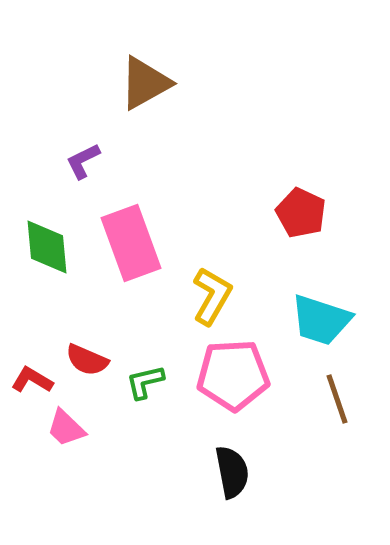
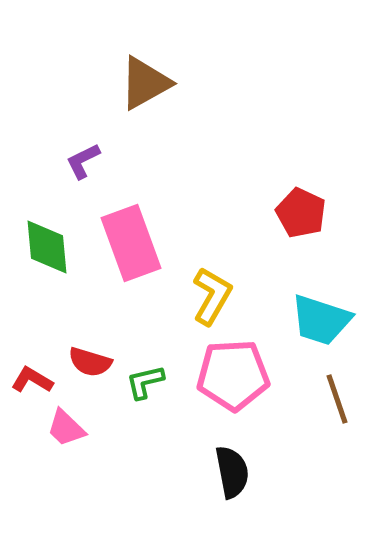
red semicircle: moved 3 px right, 2 px down; rotated 6 degrees counterclockwise
